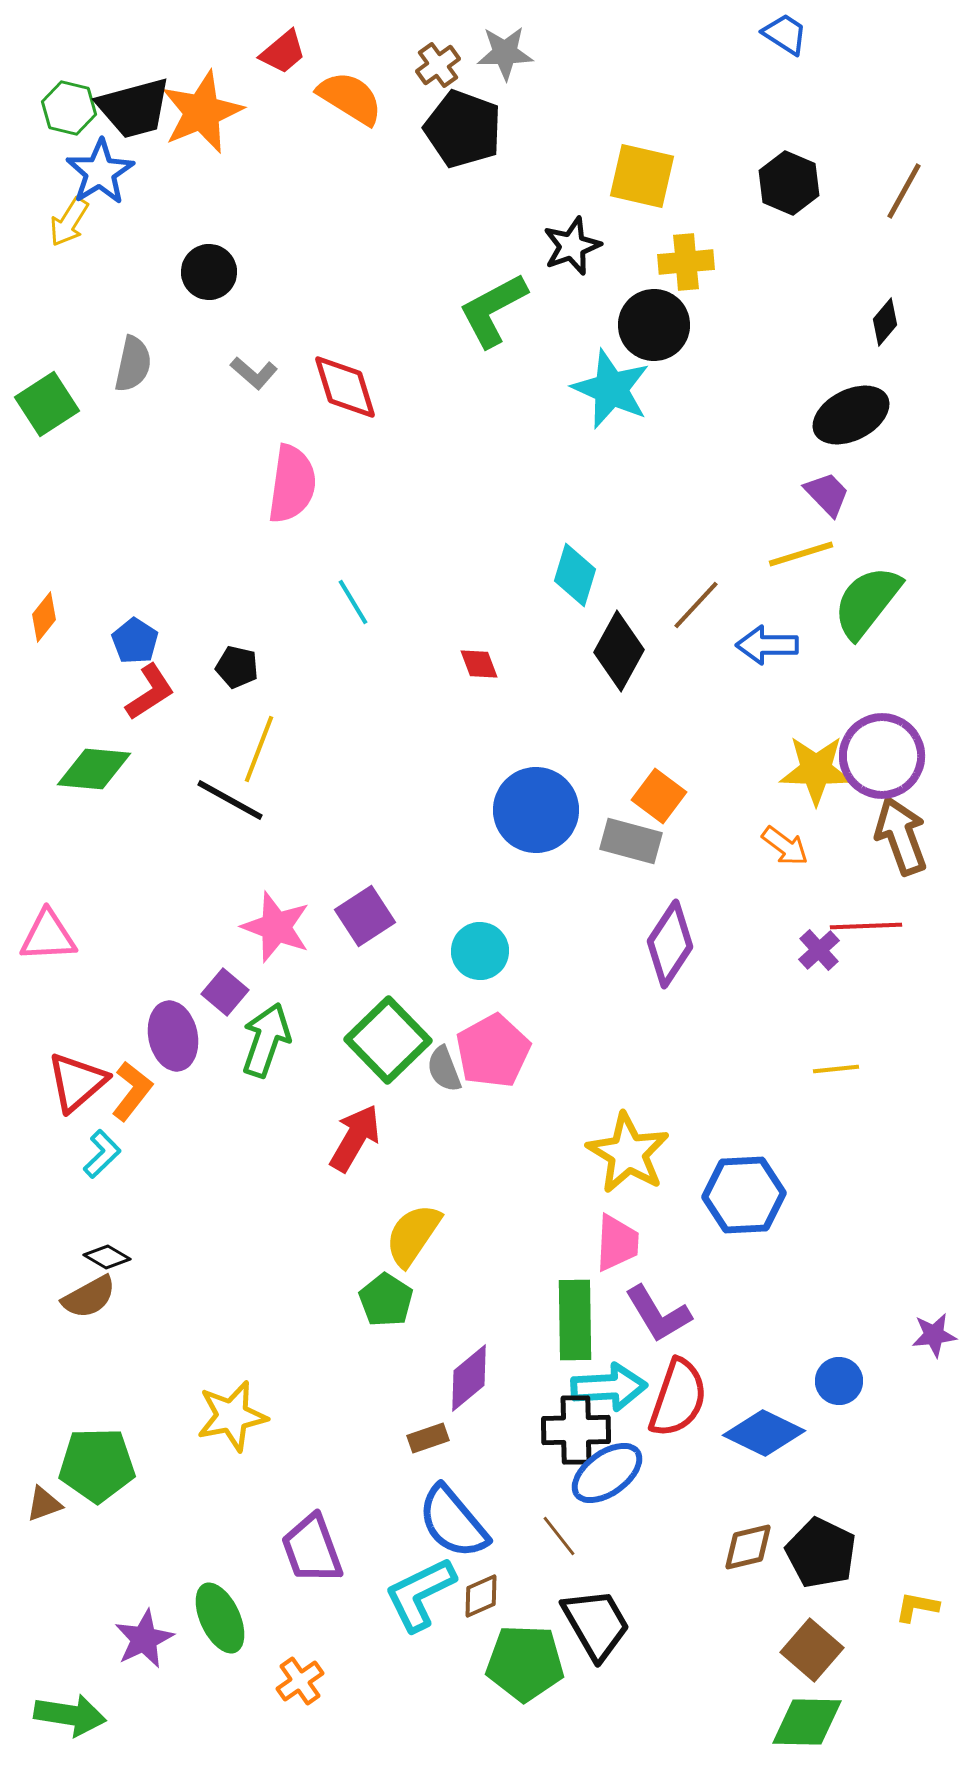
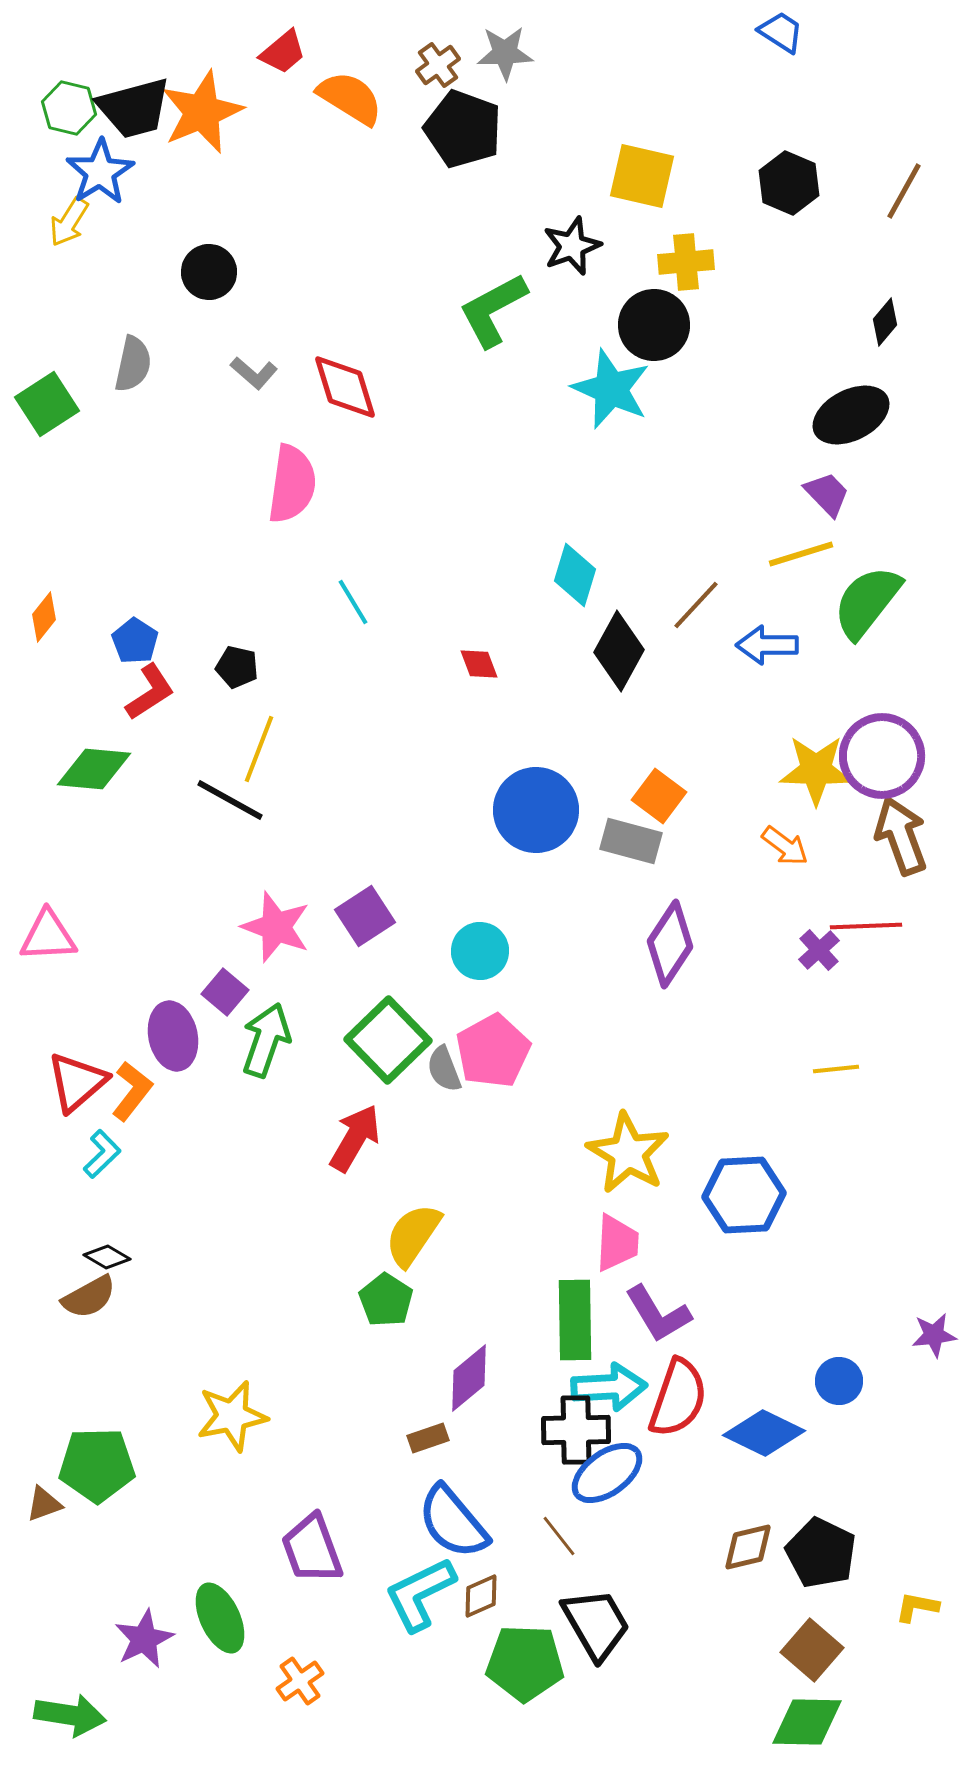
blue trapezoid at (785, 34): moved 4 px left, 2 px up
